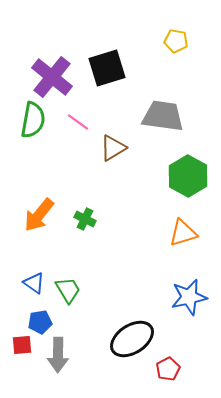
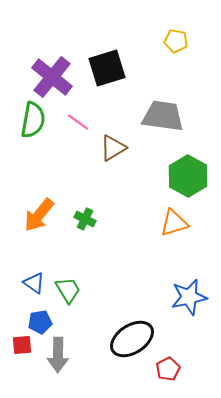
orange triangle: moved 9 px left, 10 px up
